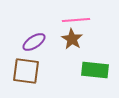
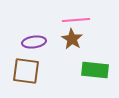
purple ellipse: rotated 25 degrees clockwise
